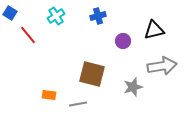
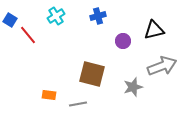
blue square: moved 7 px down
gray arrow: rotated 12 degrees counterclockwise
